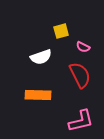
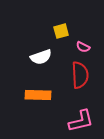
red semicircle: rotated 24 degrees clockwise
